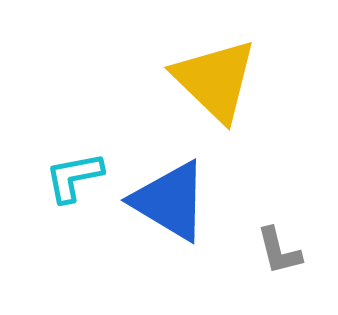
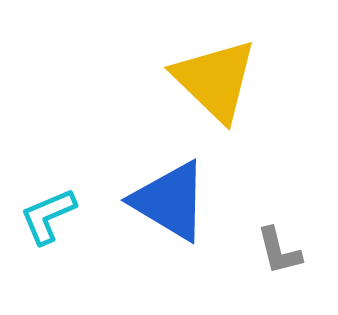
cyan L-shape: moved 26 px left, 39 px down; rotated 12 degrees counterclockwise
